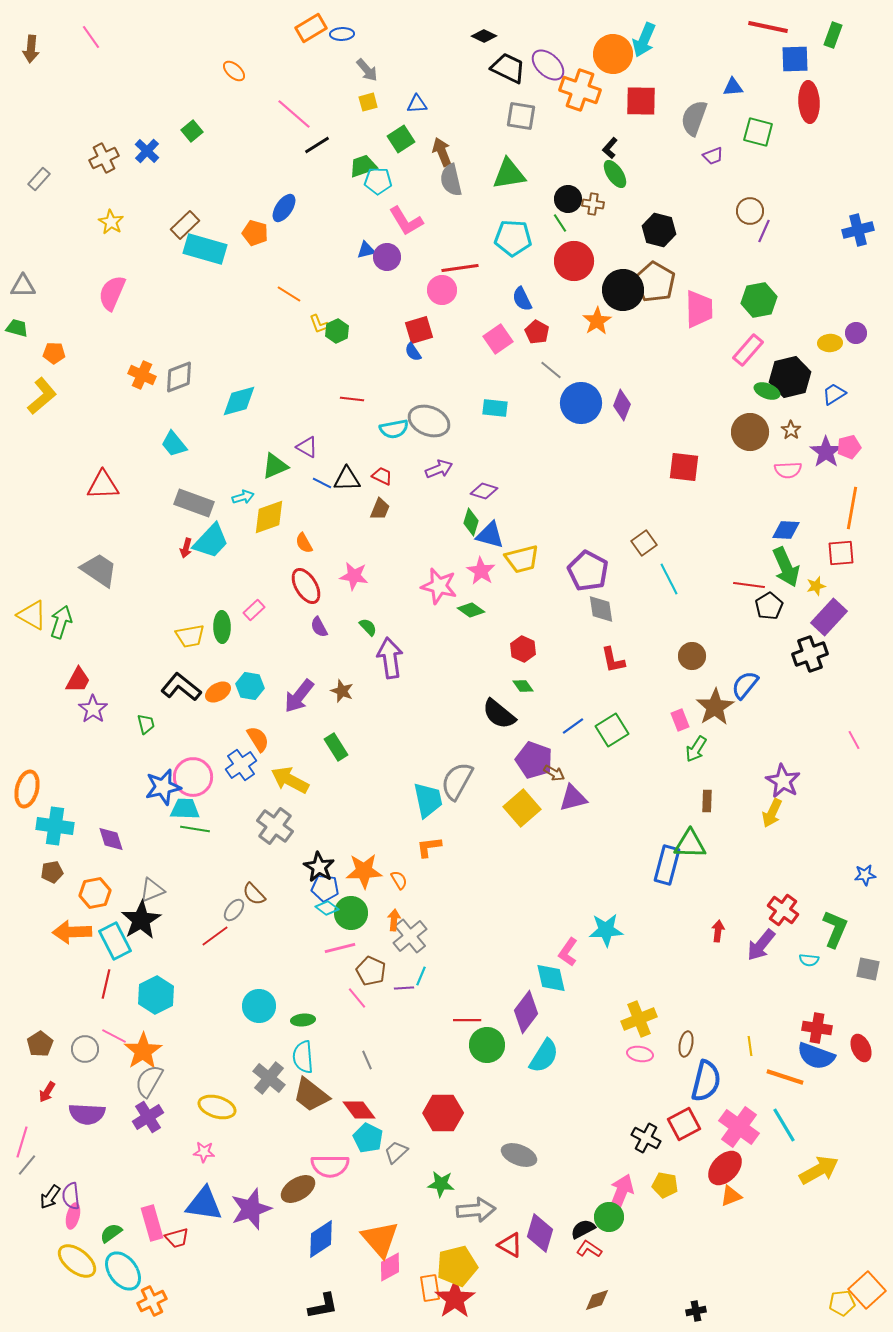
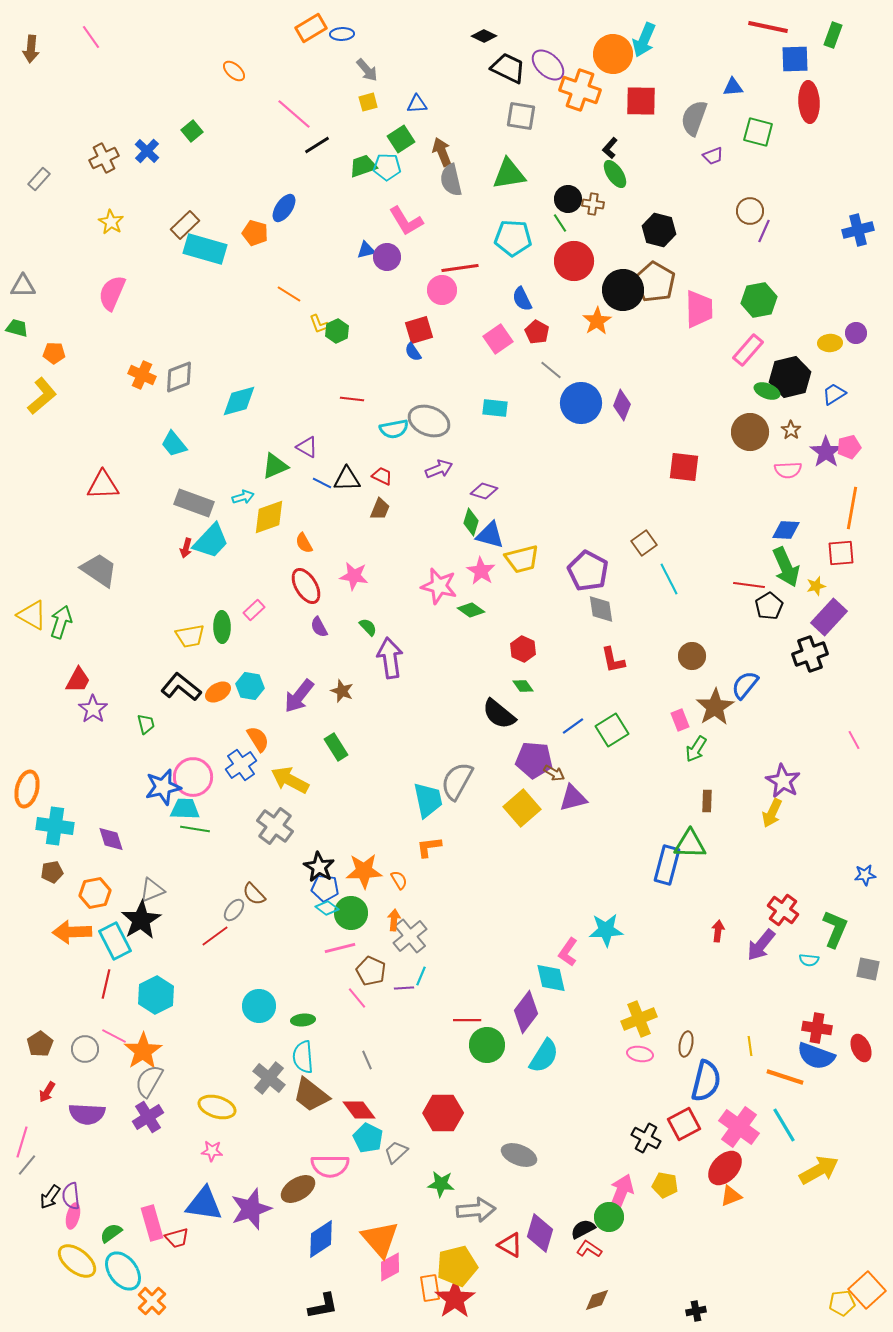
cyan pentagon at (378, 181): moved 9 px right, 14 px up
purple pentagon at (534, 760): rotated 15 degrees counterclockwise
pink star at (204, 1152): moved 8 px right, 1 px up
orange cross at (152, 1301): rotated 20 degrees counterclockwise
